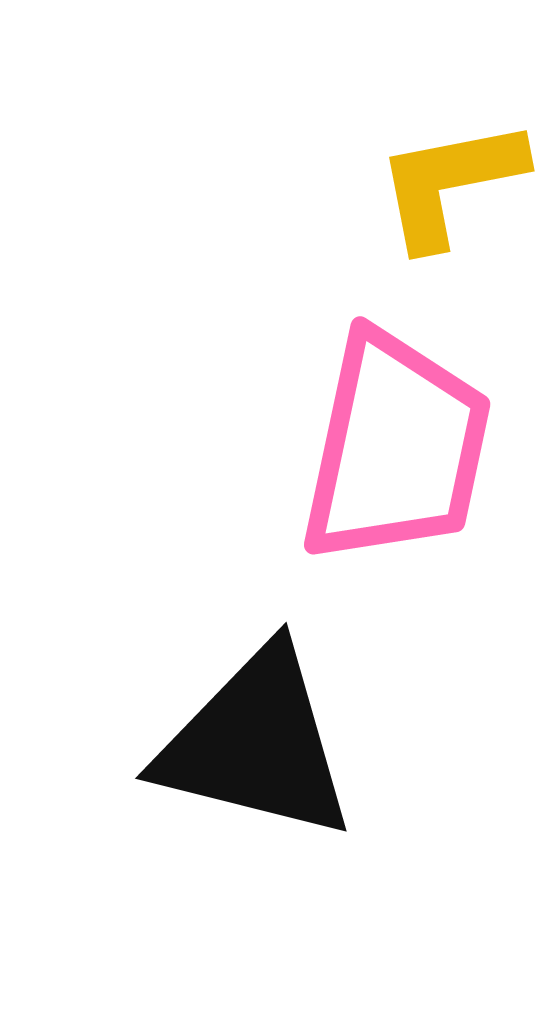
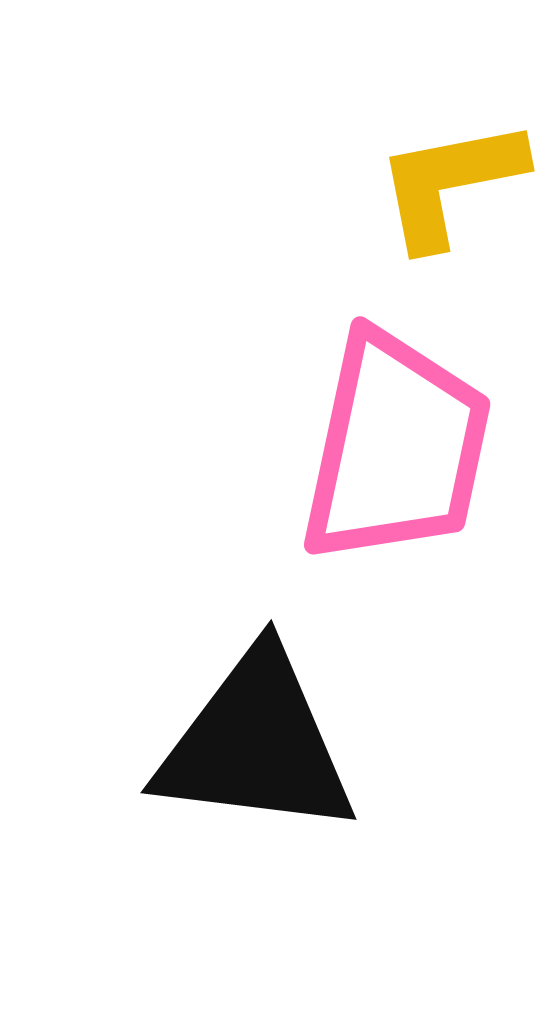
black triangle: rotated 7 degrees counterclockwise
